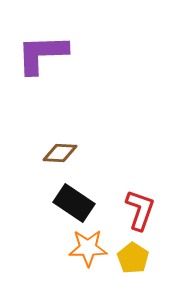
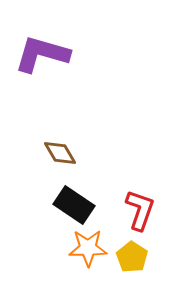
purple L-shape: rotated 18 degrees clockwise
brown diamond: rotated 56 degrees clockwise
black rectangle: moved 2 px down
yellow pentagon: moved 1 px left, 1 px up
